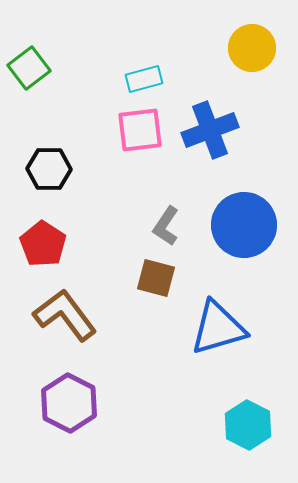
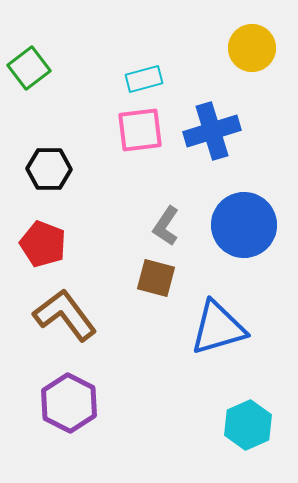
blue cross: moved 2 px right, 1 px down; rotated 4 degrees clockwise
red pentagon: rotated 12 degrees counterclockwise
cyan hexagon: rotated 9 degrees clockwise
